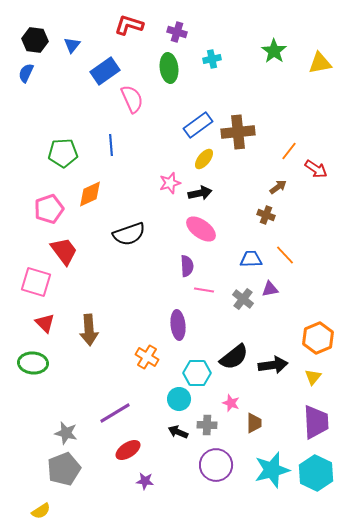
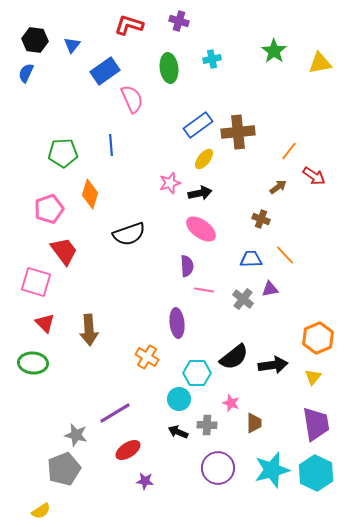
purple cross at (177, 32): moved 2 px right, 11 px up
red arrow at (316, 169): moved 2 px left, 7 px down
orange diamond at (90, 194): rotated 48 degrees counterclockwise
brown cross at (266, 215): moved 5 px left, 4 px down
purple ellipse at (178, 325): moved 1 px left, 2 px up
purple trapezoid at (316, 422): moved 2 px down; rotated 6 degrees counterclockwise
gray star at (66, 433): moved 10 px right, 2 px down
purple circle at (216, 465): moved 2 px right, 3 px down
